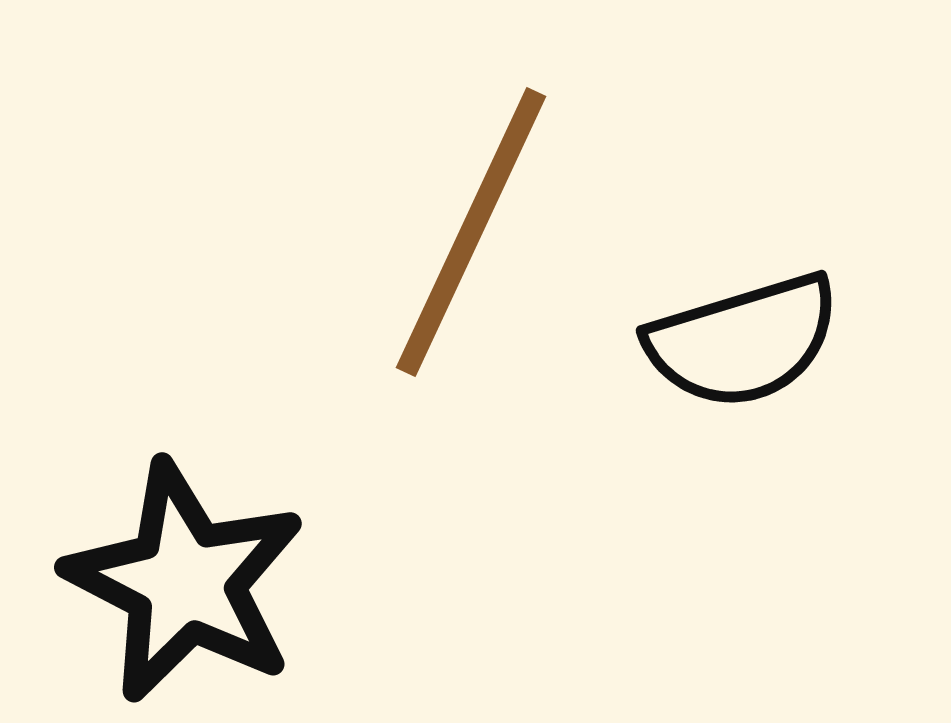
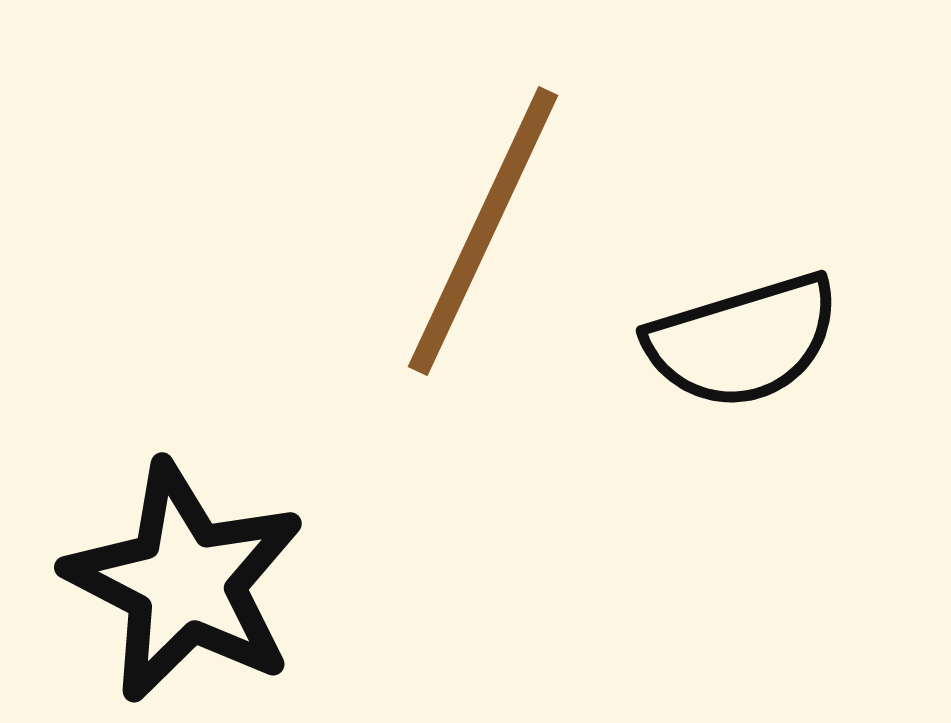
brown line: moved 12 px right, 1 px up
